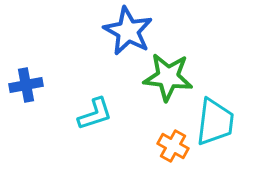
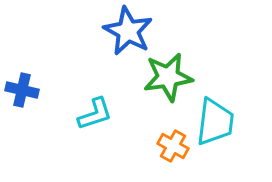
green star: rotated 15 degrees counterclockwise
blue cross: moved 4 px left, 5 px down; rotated 24 degrees clockwise
